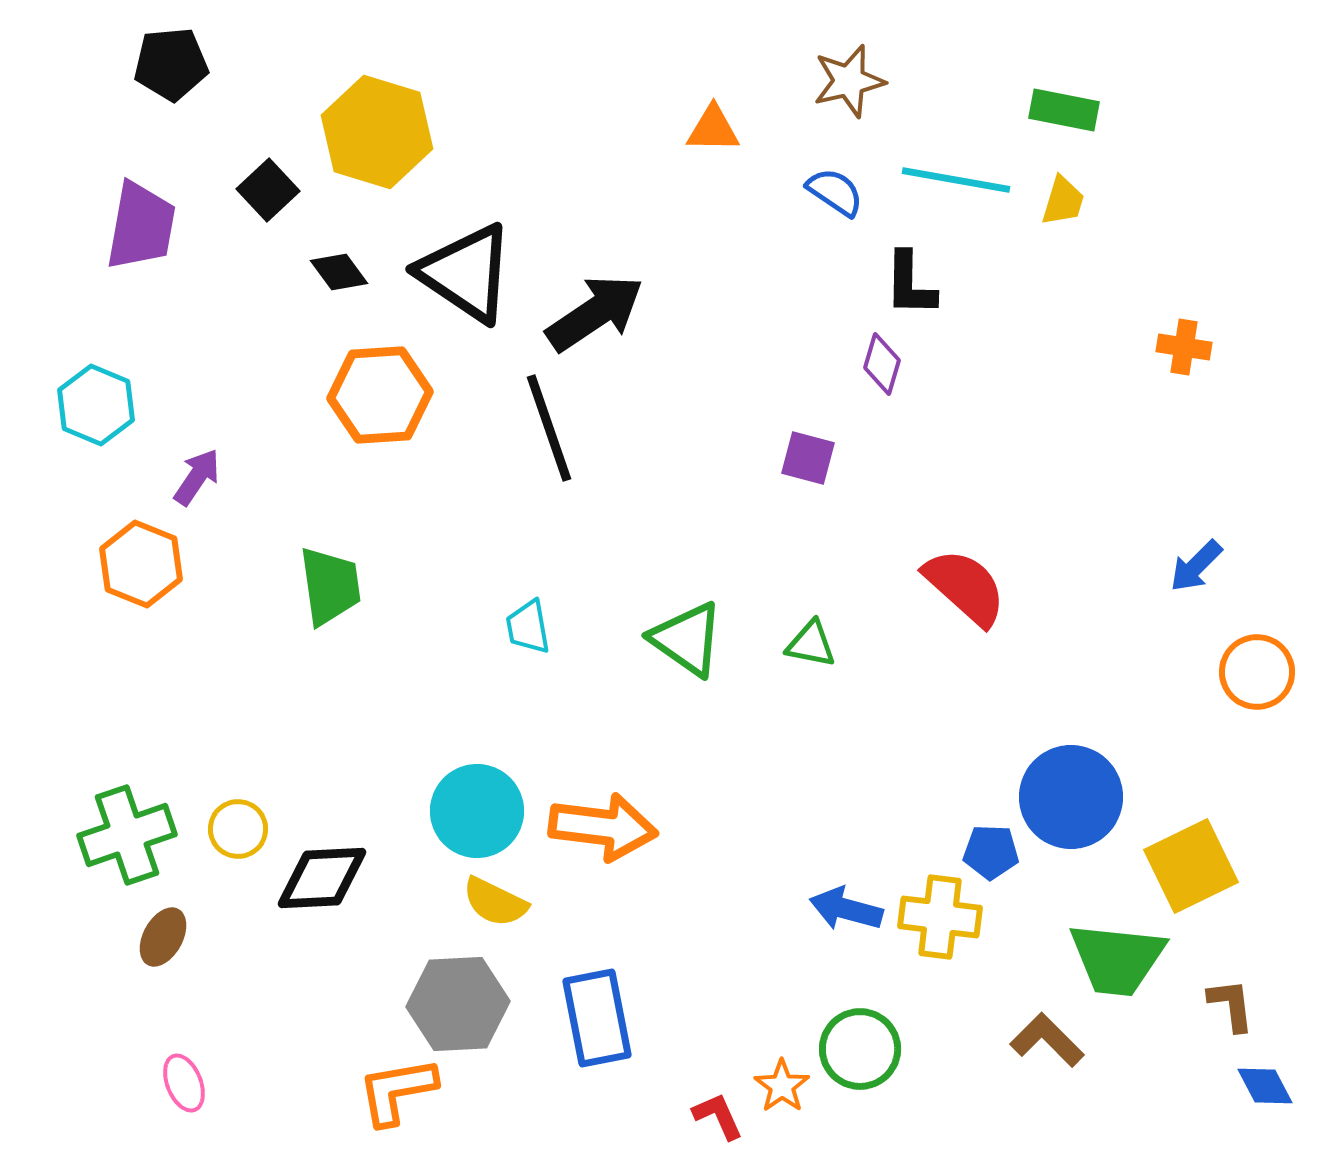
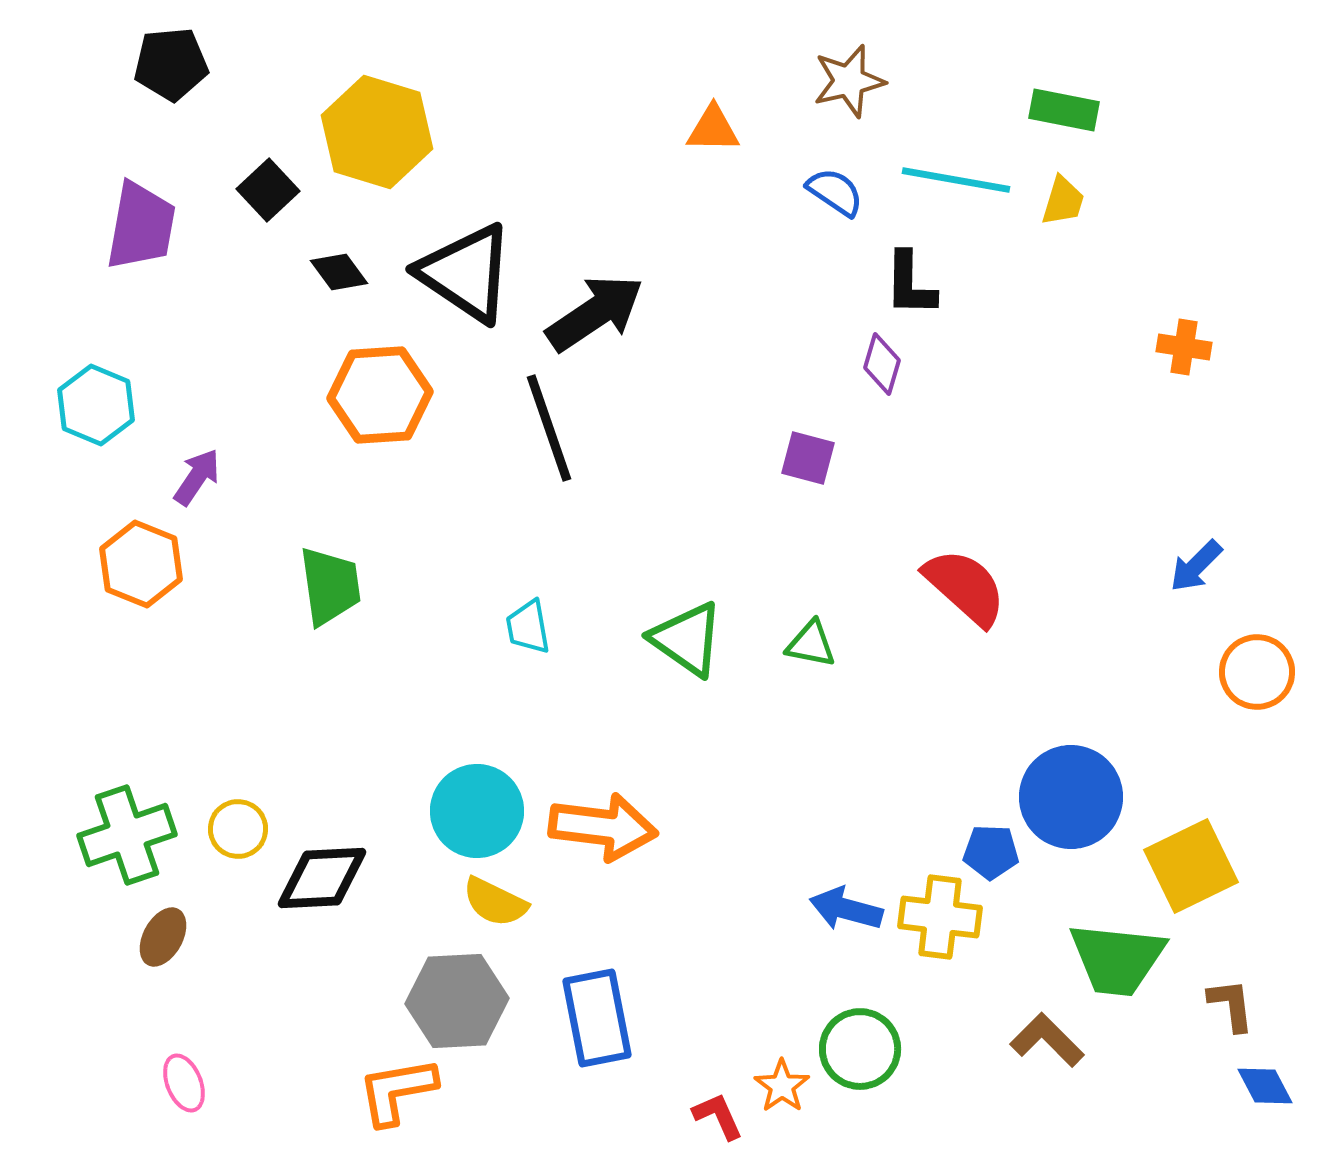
gray hexagon at (458, 1004): moved 1 px left, 3 px up
